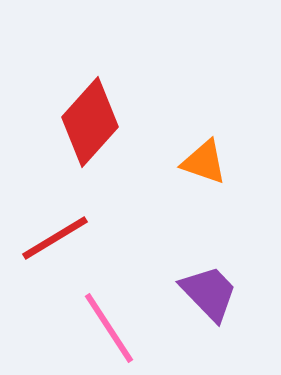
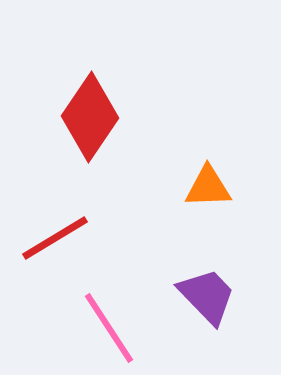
red diamond: moved 5 px up; rotated 8 degrees counterclockwise
orange triangle: moved 4 px right, 25 px down; rotated 21 degrees counterclockwise
purple trapezoid: moved 2 px left, 3 px down
